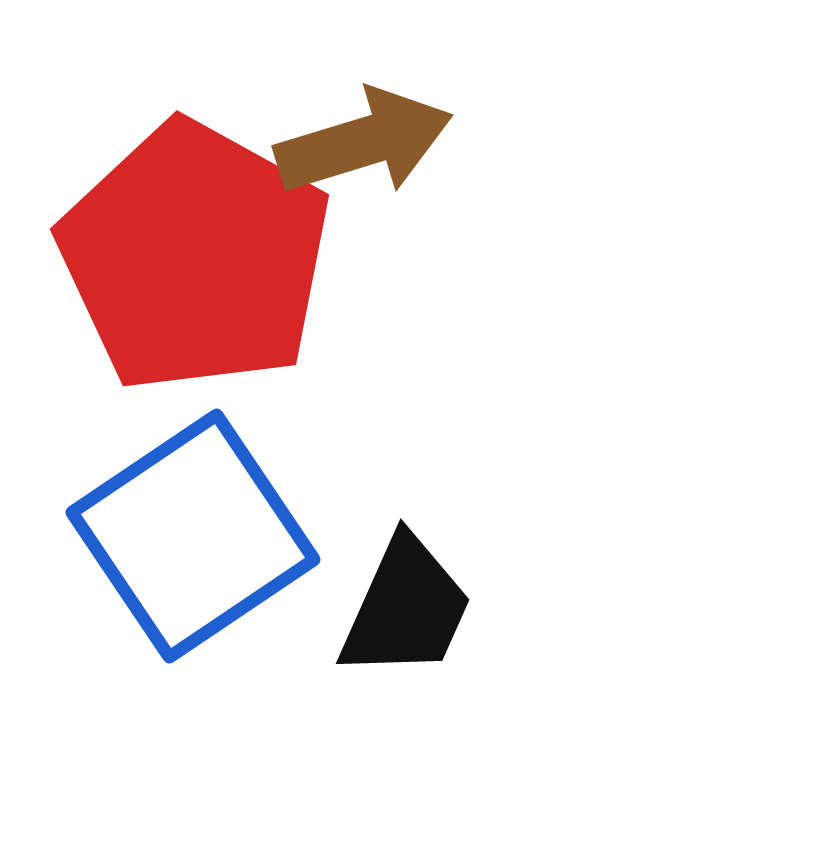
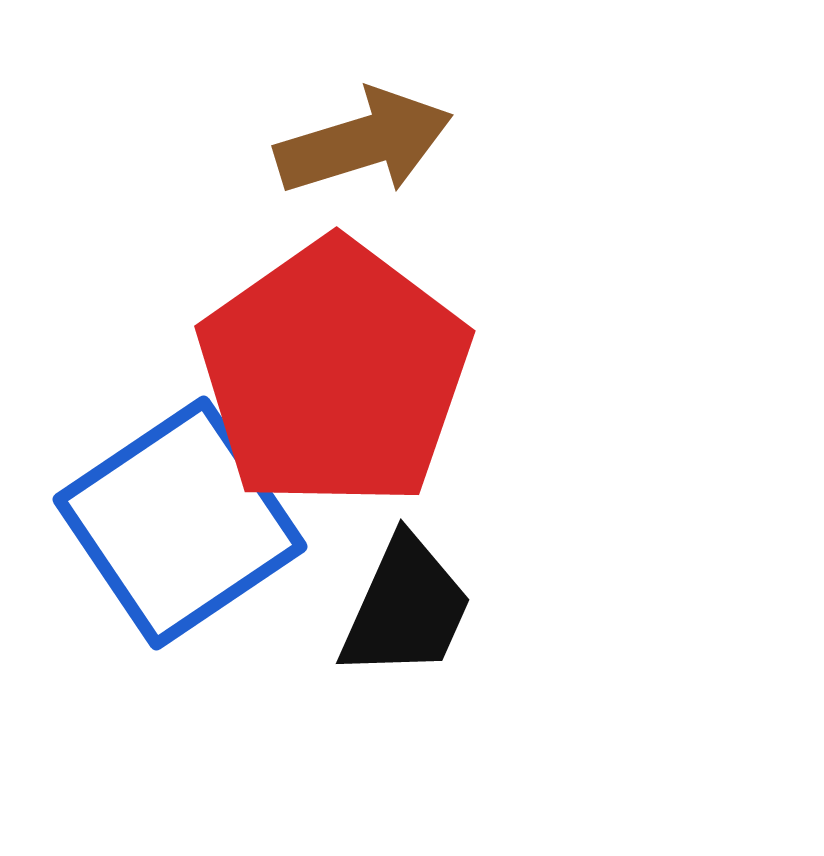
red pentagon: moved 139 px right, 117 px down; rotated 8 degrees clockwise
blue square: moved 13 px left, 13 px up
